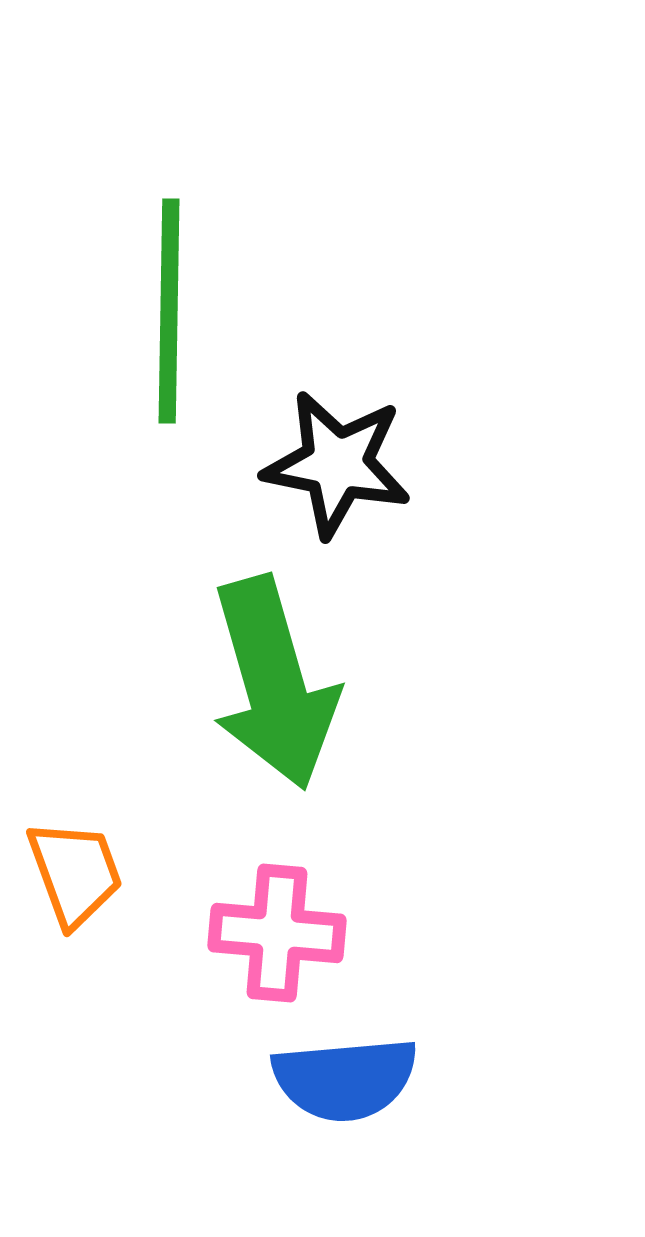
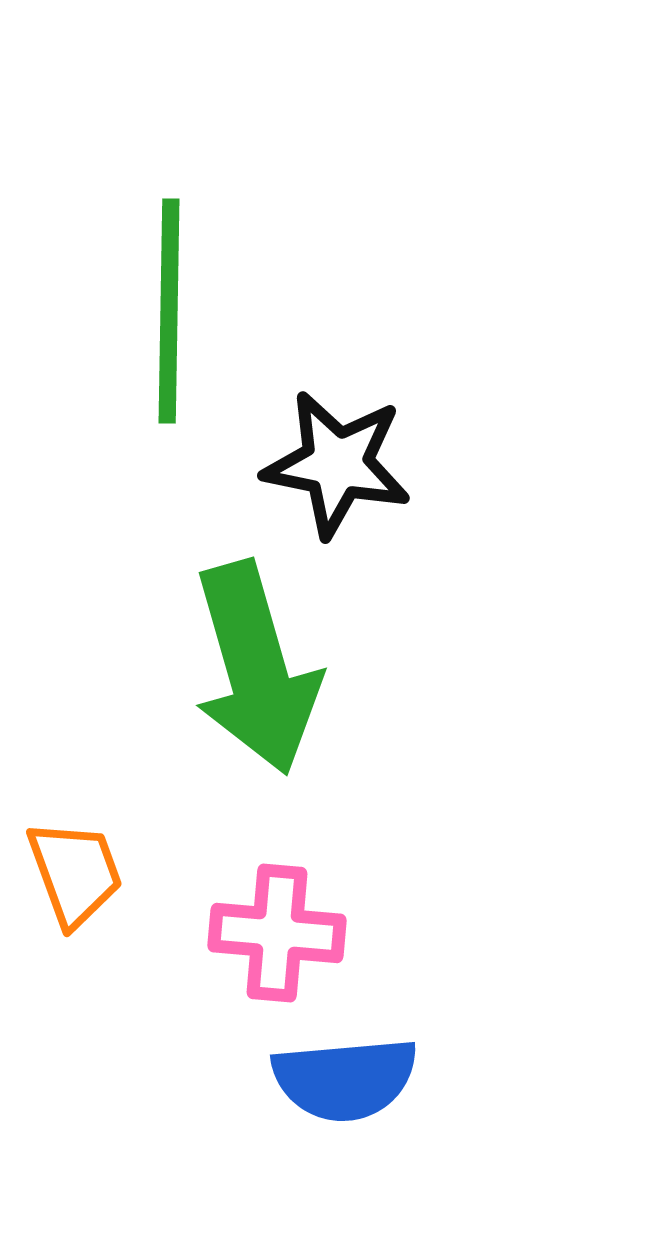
green arrow: moved 18 px left, 15 px up
